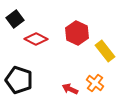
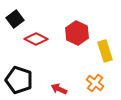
yellow rectangle: rotated 20 degrees clockwise
red arrow: moved 11 px left
